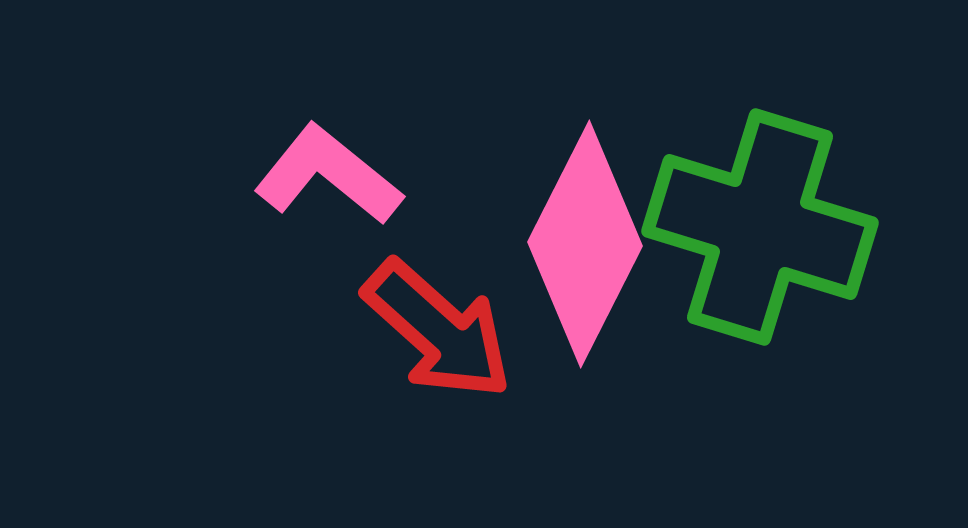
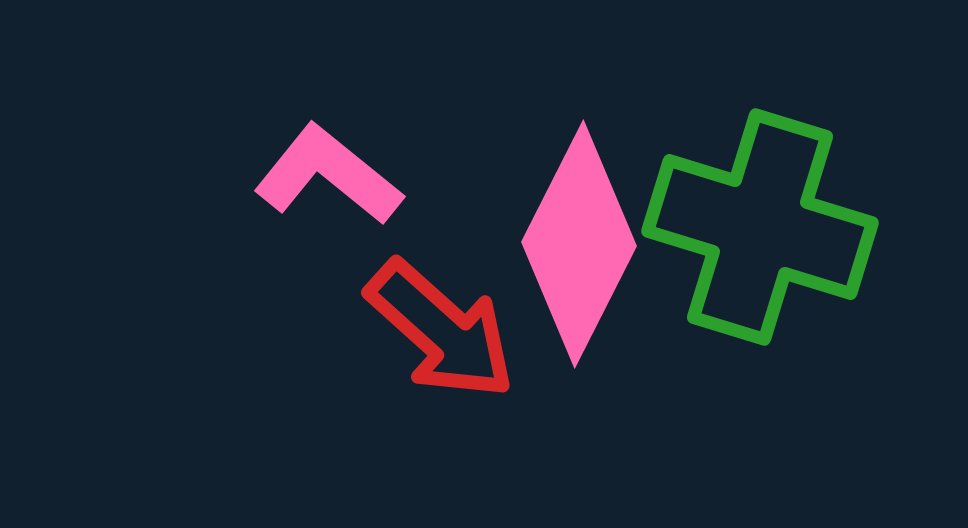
pink diamond: moved 6 px left
red arrow: moved 3 px right
